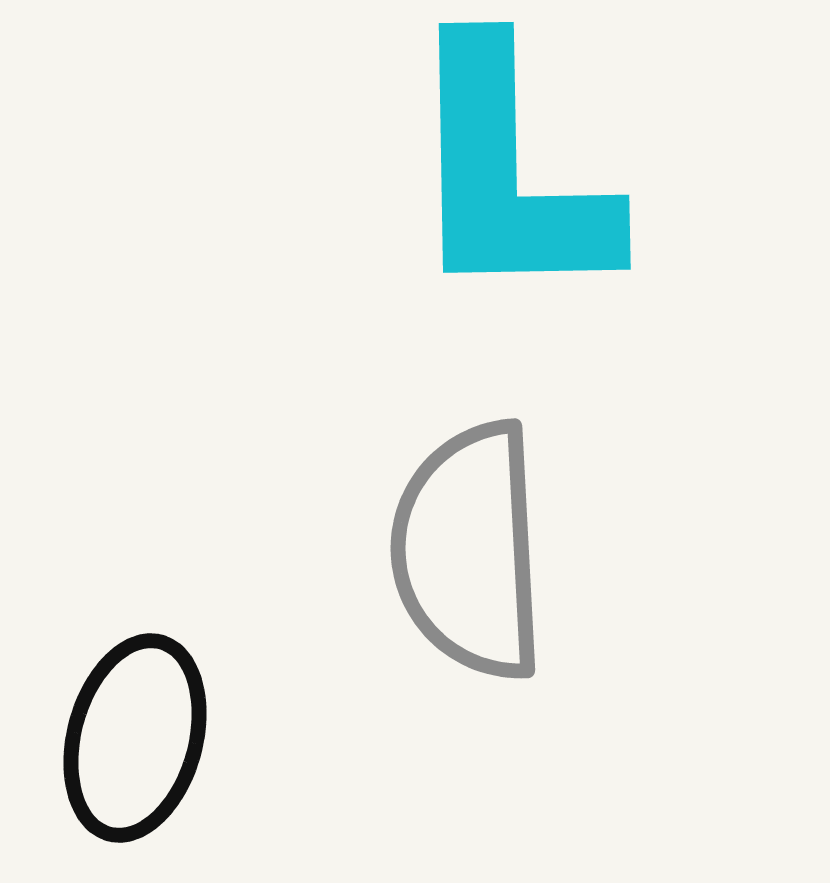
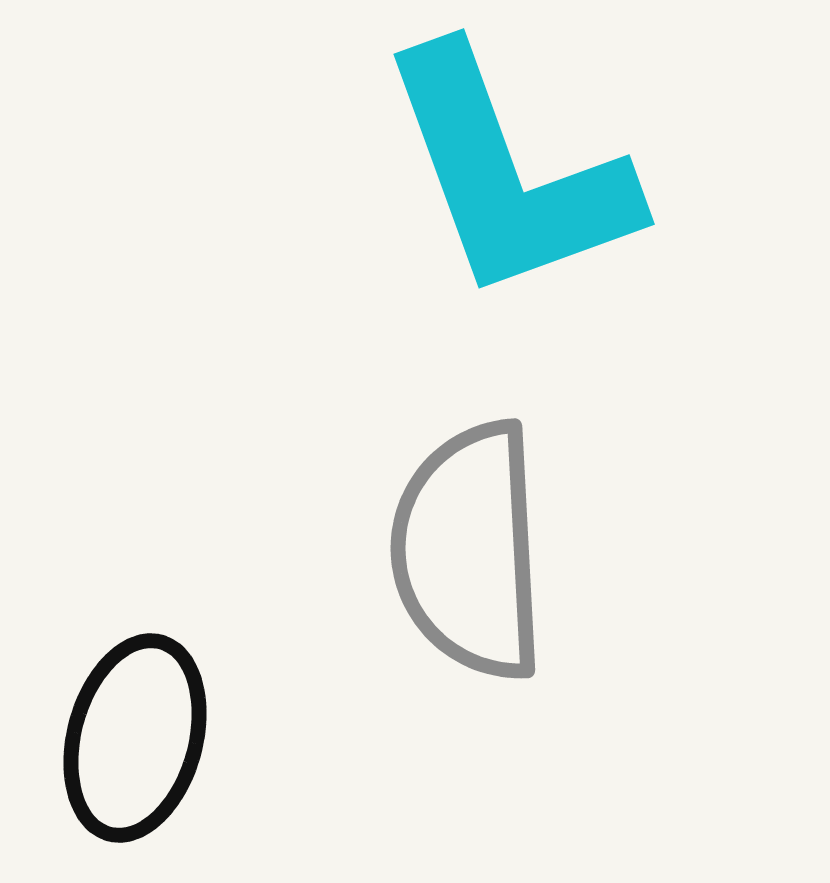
cyan L-shape: rotated 19 degrees counterclockwise
